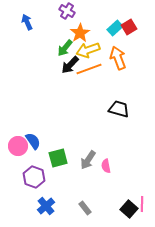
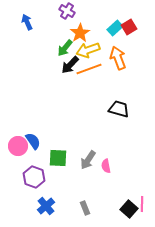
green square: rotated 18 degrees clockwise
gray rectangle: rotated 16 degrees clockwise
